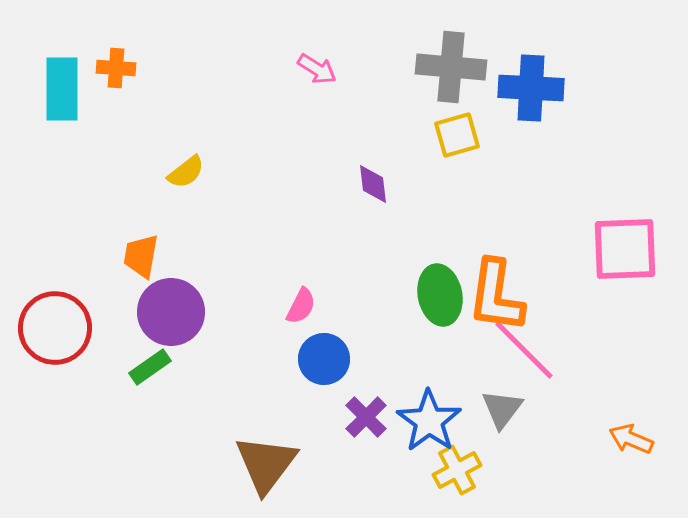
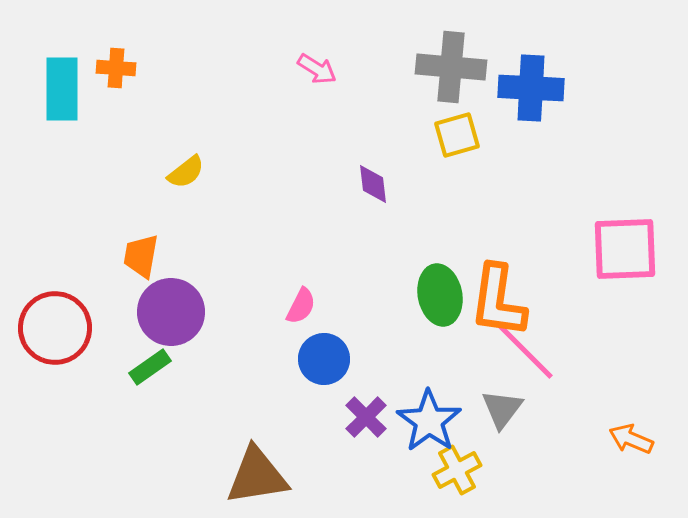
orange L-shape: moved 2 px right, 5 px down
brown triangle: moved 9 px left, 12 px down; rotated 44 degrees clockwise
